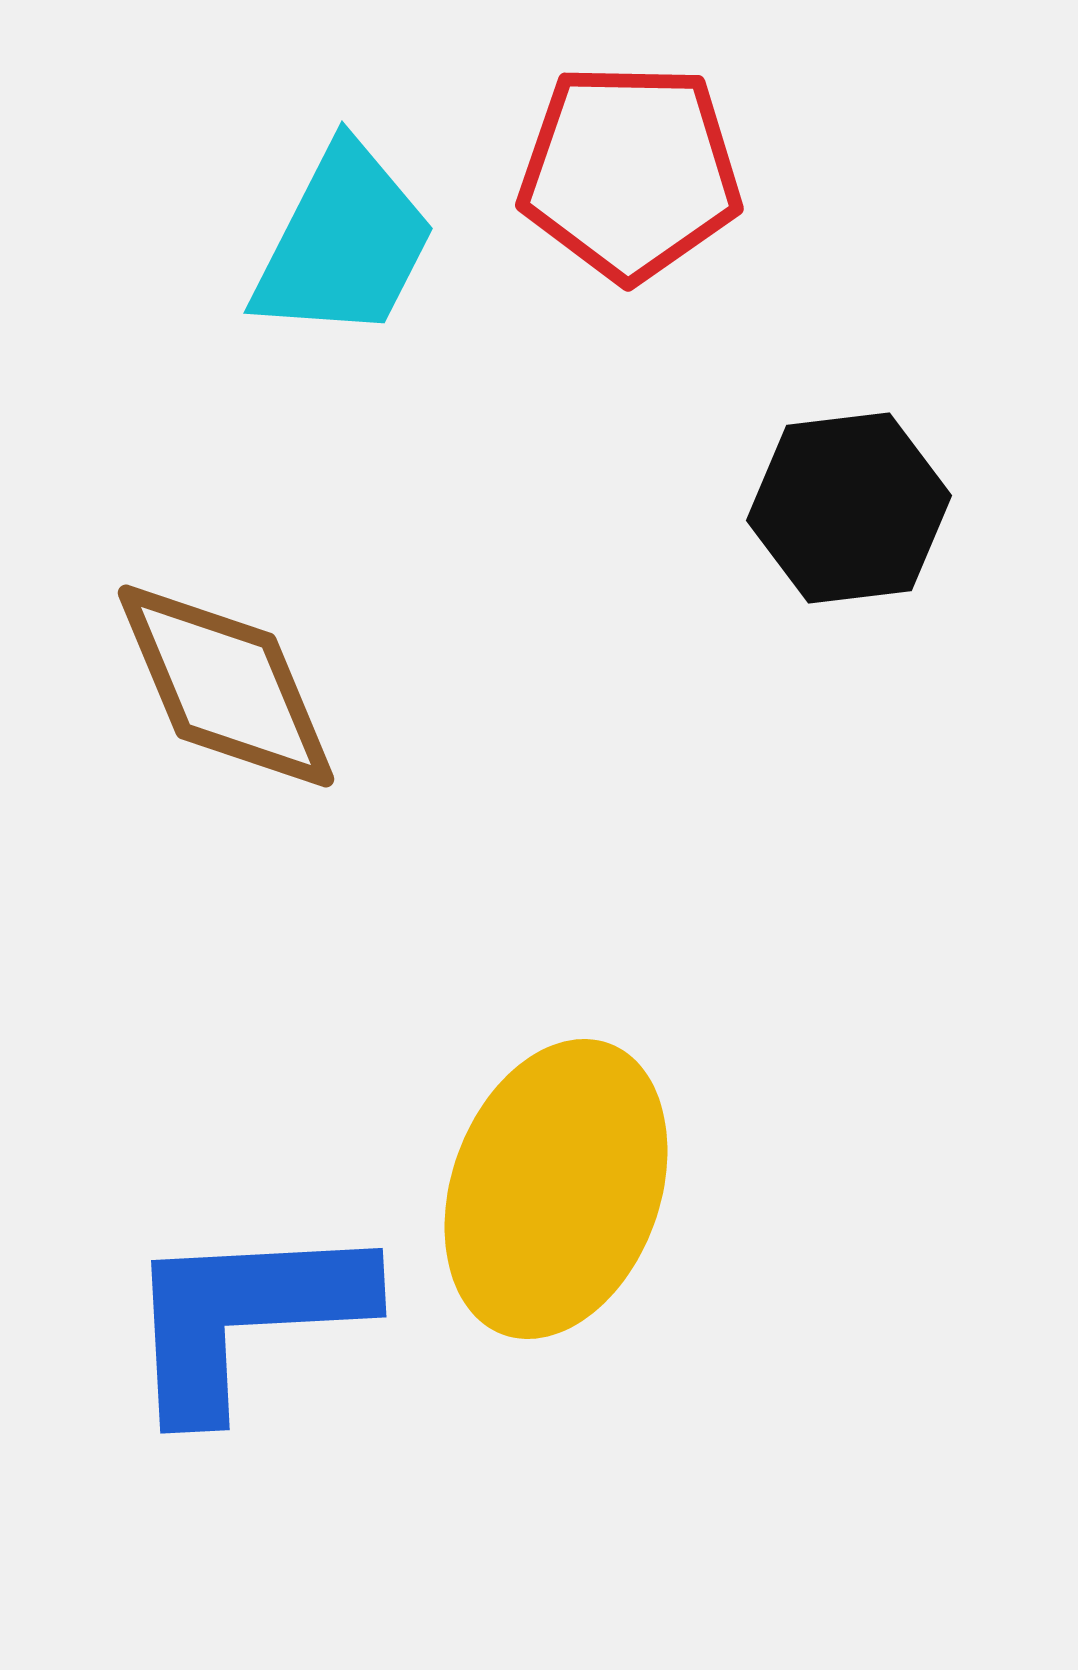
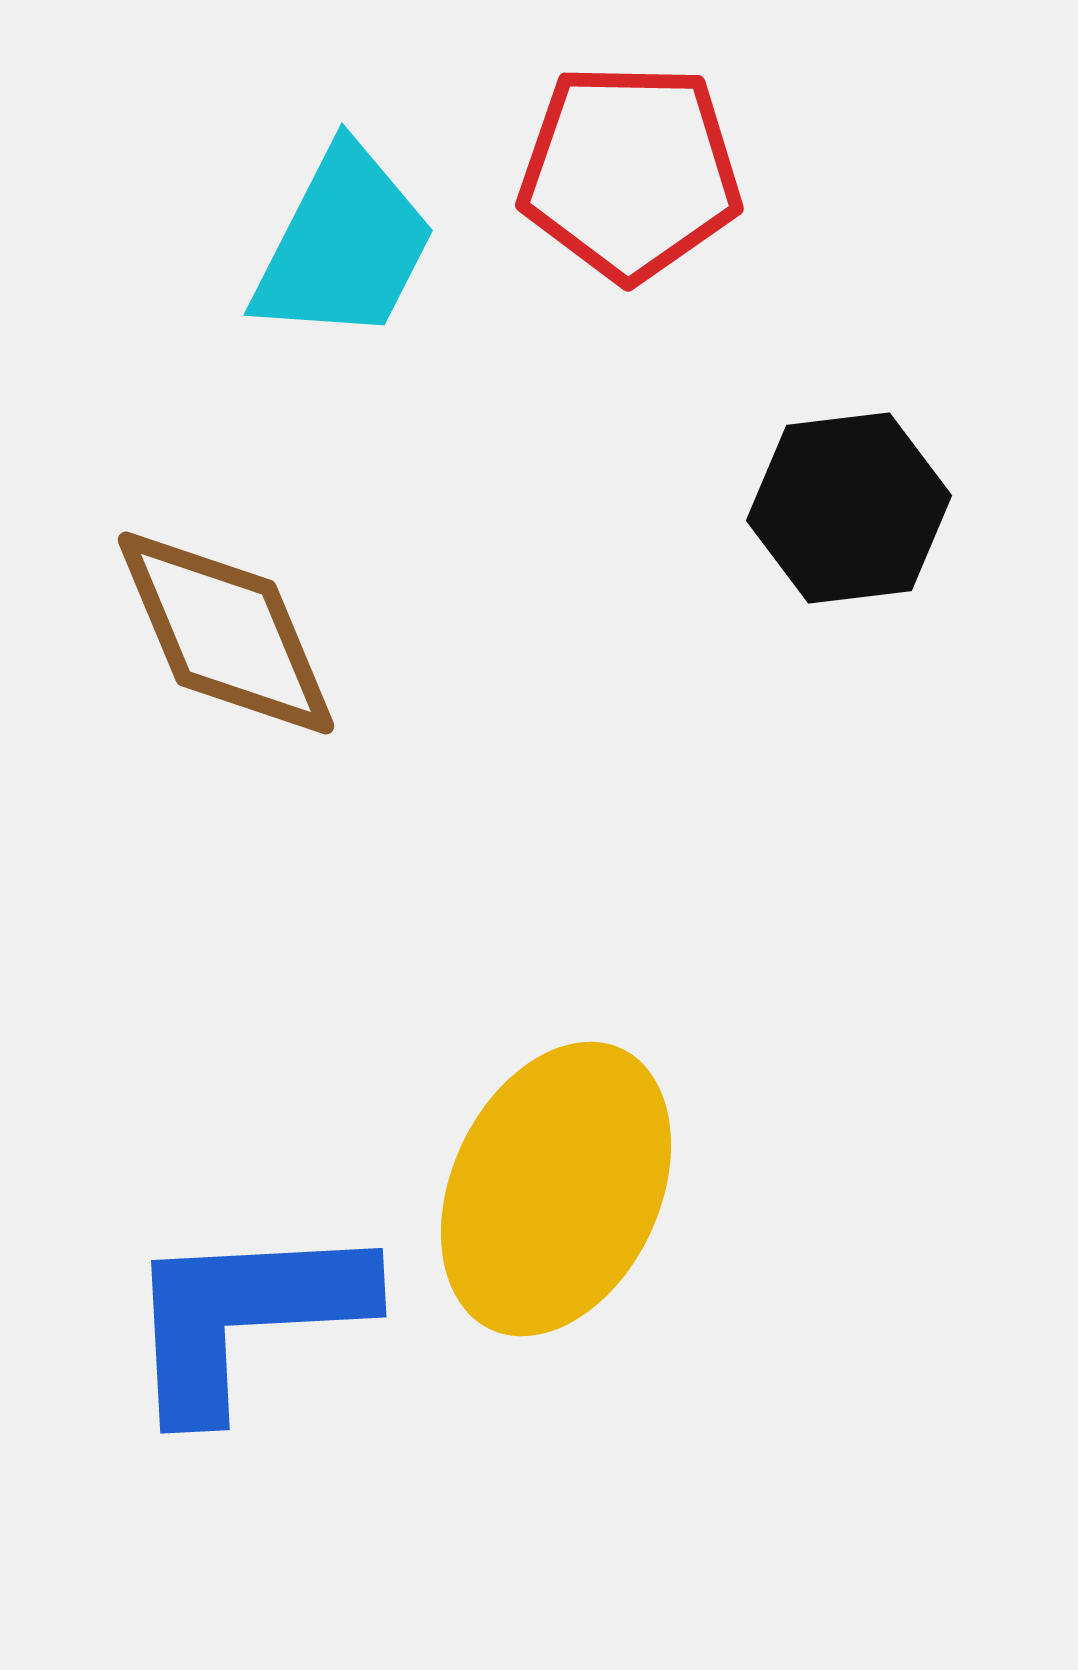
cyan trapezoid: moved 2 px down
brown diamond: moved 53 px up
yellow ellipse: rotated 5 degrees clockwise
